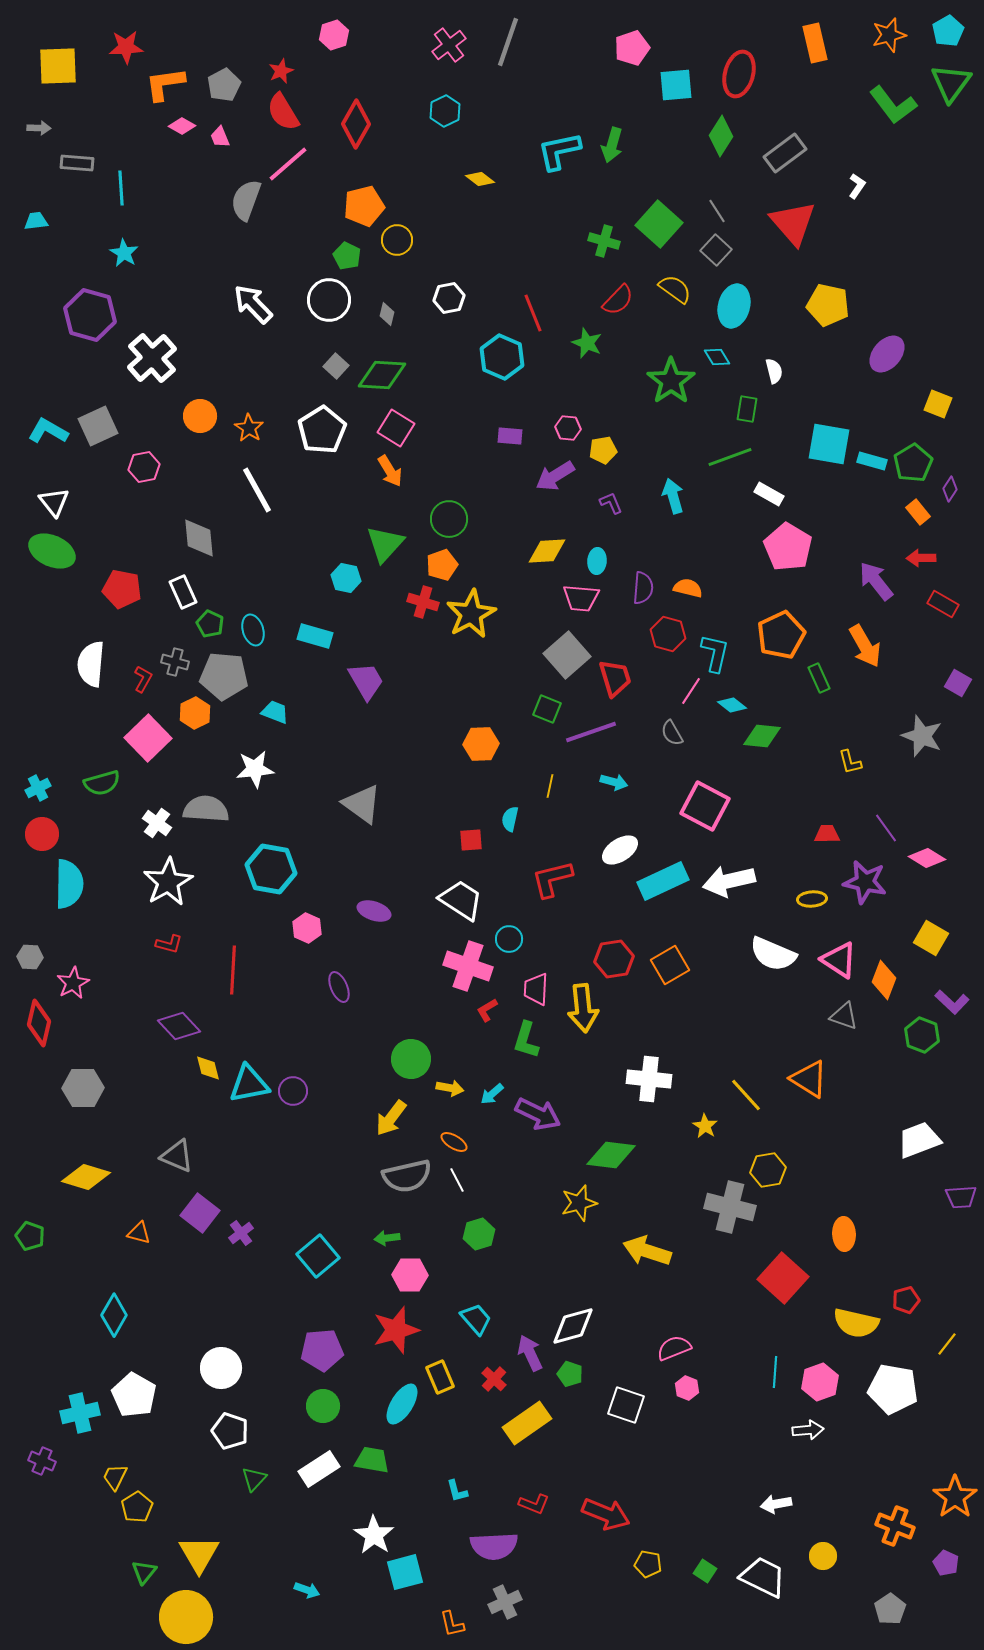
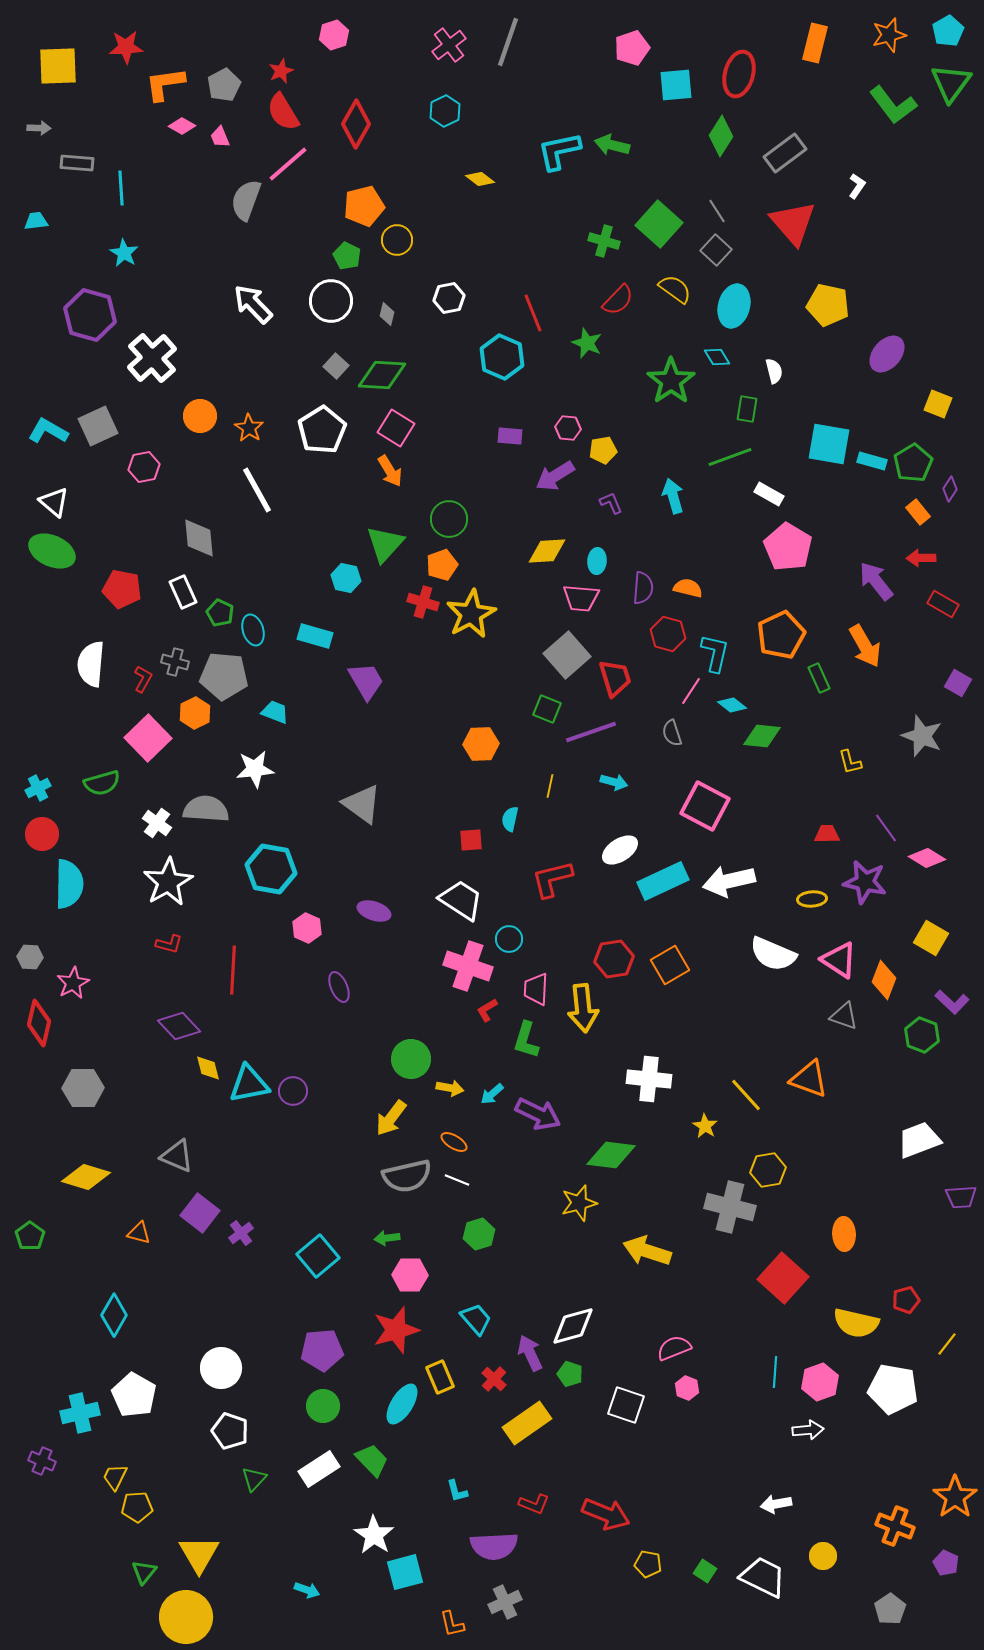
orange rectangle at (815, 43): rotated 27 degrees clockwise
green arrow at (612, 145): rotated 88 degrees clockwise
white circle at (329, 300): moved 2 px right, 1 px down
white triangle at (54, 502): rotated 12 degrees counterclockwise
green pentagon at (210, 624): moved 10 px right, 11 px up
gray semicircle at (672, 733): rotated 12 degrees clockwise
orange triangle at (809, 1079): rotated 12 degrees counterclockwise
white line at (457, 1180): rotated 40 degrees counterclockwise
green pentagon at (30, 1236): rotated 16 degrees clockwise
green trapezoid at (372, 1460): rotated 36 degrees clockwise
yellow pentagon at (137, 1507): rotated 28 degrees clockwise
